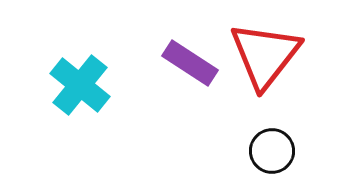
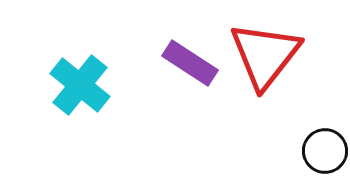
black circle: moved 53 px right
